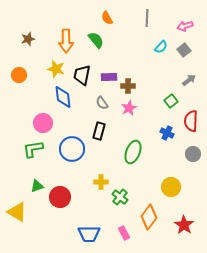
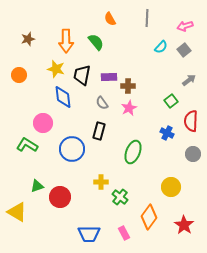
orange semicircle: moved 3 px right, 1 px down
green semicircle: moved 2 px down
green L-shape: moved 6 px left, 4 px up; rotated 40 degrees clockwise
